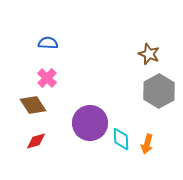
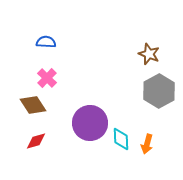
blue semicircle: moved 2 px left, 1 px up
